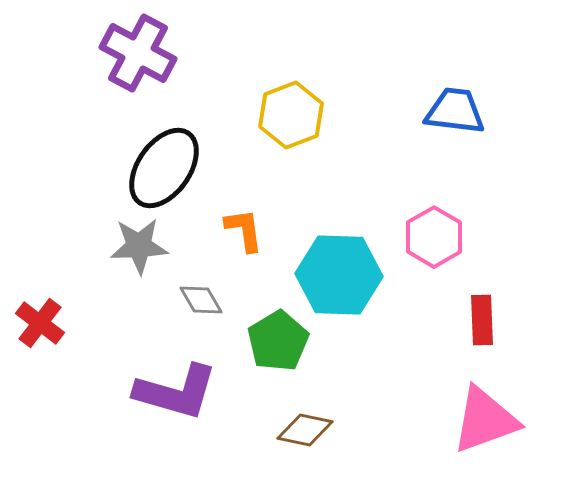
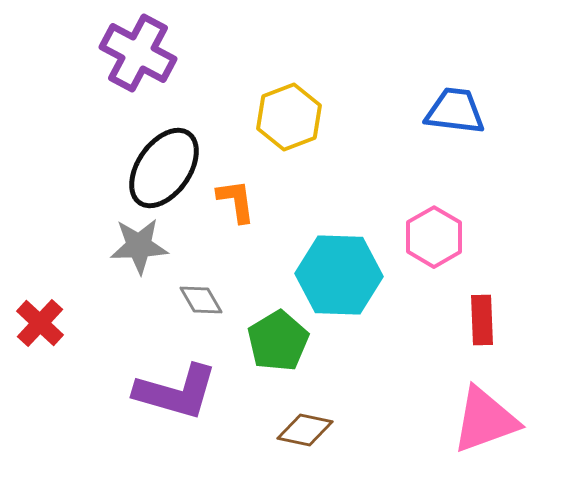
yellow hexagon: moved 2 px left, 2 px down
orange L-shape: moved 8 px left, 29 px up
red cross: rotated 6 degrees clockwise
